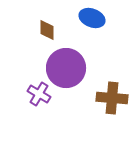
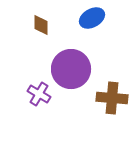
blue ellipse: rotated 50 degrees counterclockwise
brown diamond: moved 6 px left, 5 px up
purple circle: moved 5 px right, 1 px down
